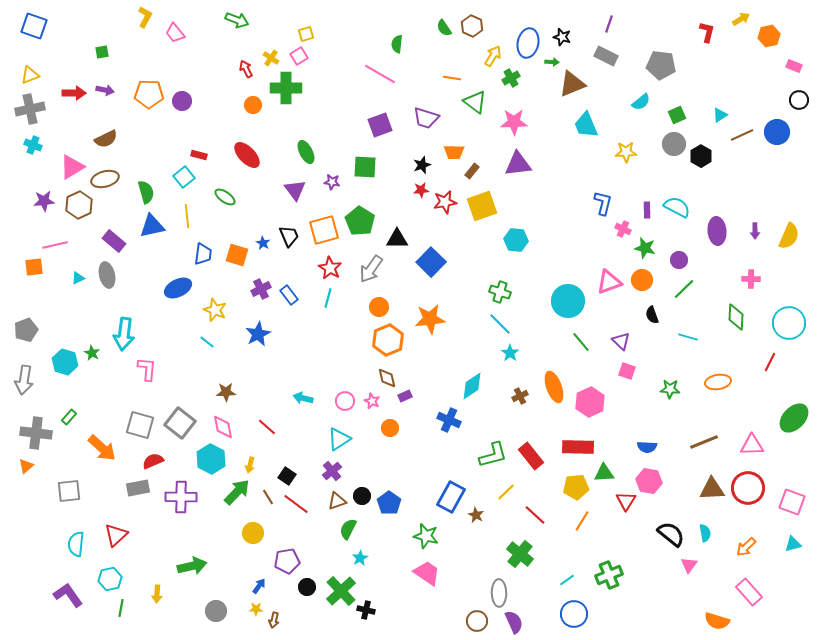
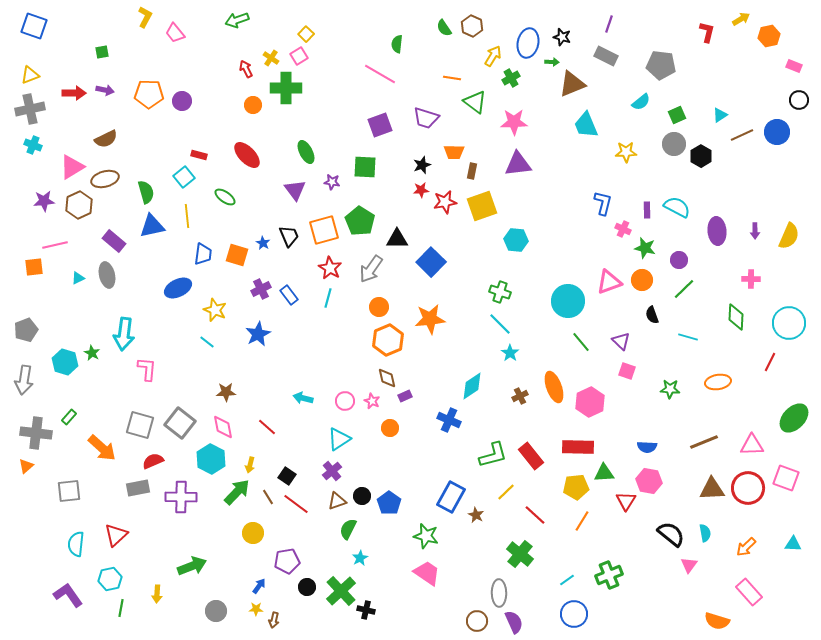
green arrow at (237, 20): rotated 140 degrees clockwise
yellow square at (306, 34): rotated 28 degrees counterclockwise
brown rectangle at (472, 171): rotated 28 degrees counterclockwise
pink square at (792, 502): moved 6 px left, 24 px up
cyan triangle at (793, 544): rotated 18 degrees clockwise
green arrow at (192, 566): rotated 8 degrees counterclockwise
